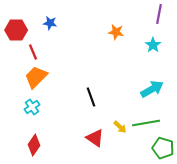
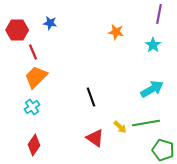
red hexagon: moved 1 px right
green pentagon: moved 2 px down
